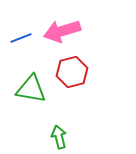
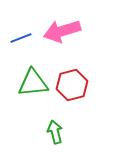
red hexagon: moved 13 px down
green triangle: moved 2 px right, 6 px up; rotated 16 degrees counterclockwise
green arrow: moved 4 px left, 5 px up
